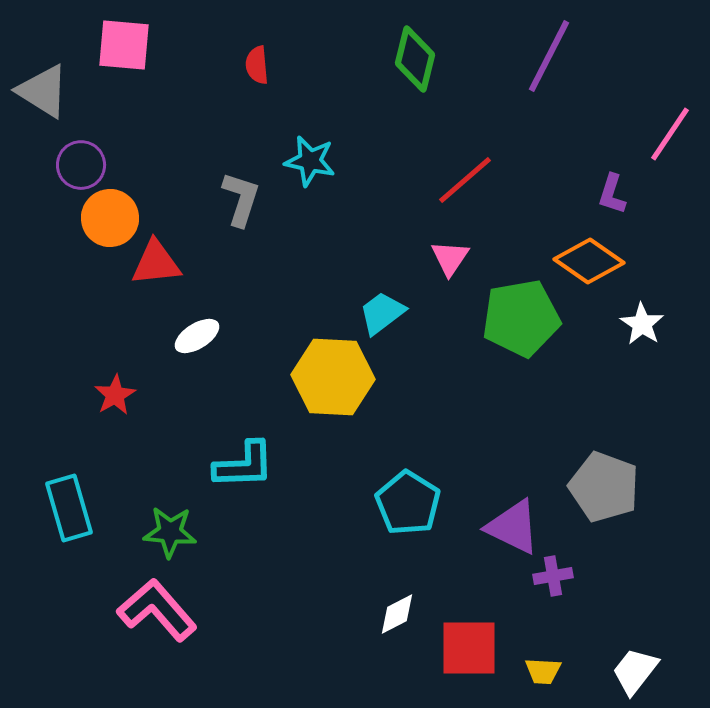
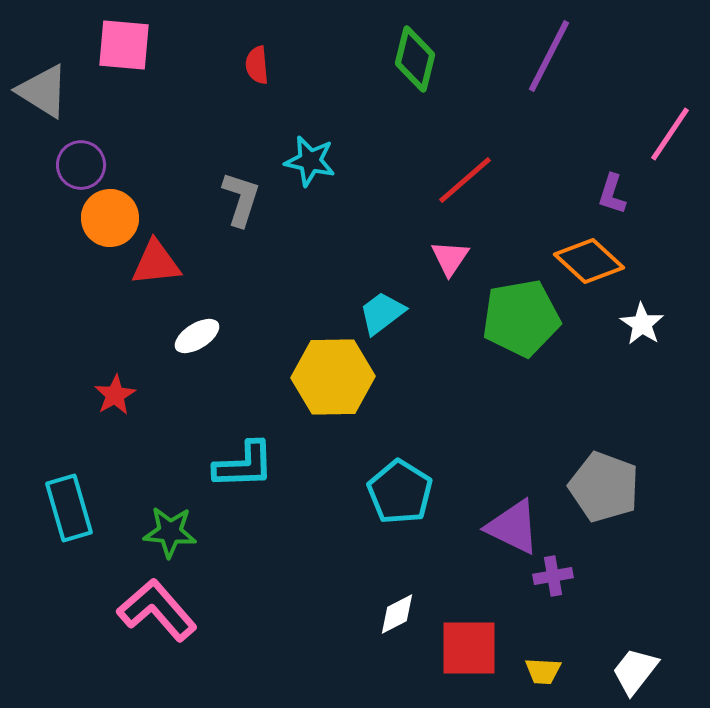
orange diamond: rotated 8 degrees clockwise
yellow hexagon: rotated 4 degrees counterclockwise
cyan pentagon: moved 8 px left, 11 px up
